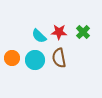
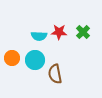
cyan semicircle: rotated 42 degrees counterclockwise
brown semicircle: moved 4 px left, 16 px down
